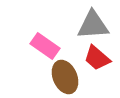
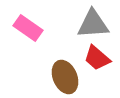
gray triangle: moved 1 px up
pink rectangle: moved 17 px left, 18 px up
